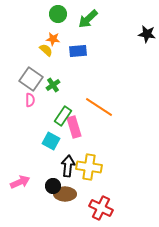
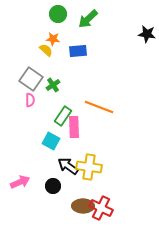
orange line: rotated 12 degrees counterclockwise
pink rectangle: rotated 15 degrees clockwise
black arrow: rotated 60 degrees counterclockwise
brown ellipse: moved 18 px right, 12 px down
